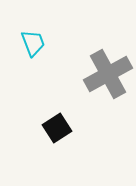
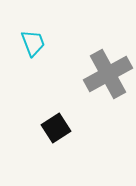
black square: moved 1 px left
